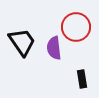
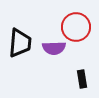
black trapezoid: moved 2 px left, 1 px down; rotated 40 degrees clockwise
purple semicircle: rotated 85 degrees counterclockwise
